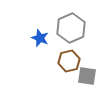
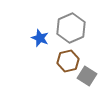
brown hexagon: moved 1 px left
gray square: rotated 24 degrees clockwise
